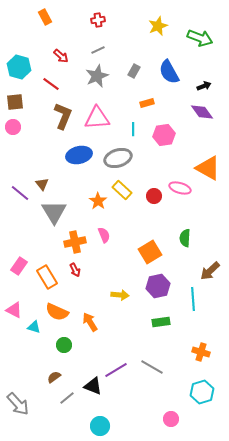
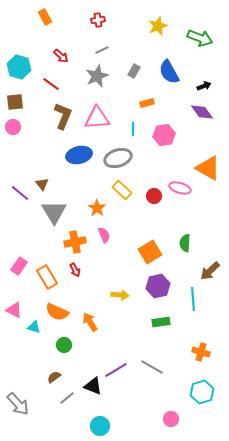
gray line at (98, 50): moved 4 px right
orange star at (98, 201): moved 1 px left, 7 px down
green semicircle at (185, 238): moved 5 px down
